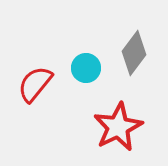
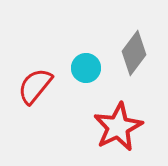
red semicircle: moved 2 px down
